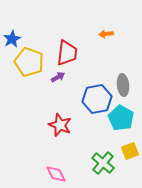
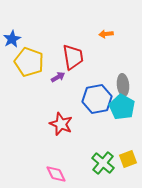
red trapezoid: moved 6 px right, 4 px down; rotated 16 degrees counterclockwise
cyan pentagon: moved 1 px right, 11 px up
red star: moved 1 px right, 1 px up
yellow square: moved 2 px left, 8 px down
